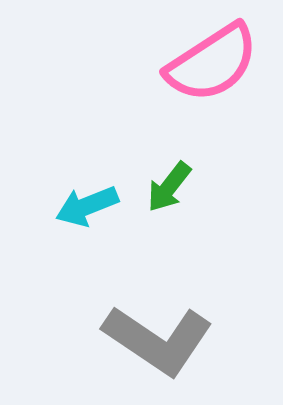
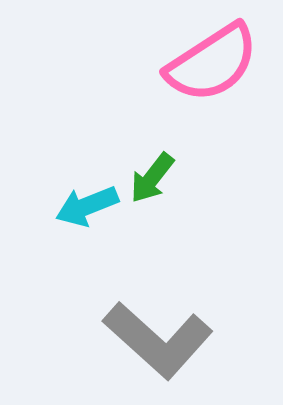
green arrow: moved 17 px left, 9 px up
gray L-shape: rotated 8 degrees clockwise
